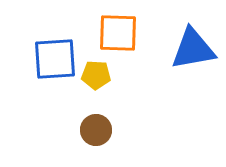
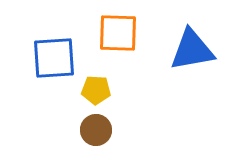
blue triangle: moved 1 px left, 1 px down
blue square: moved 1 px left, 1 px up
yellow pentagon: moved 15 px down
